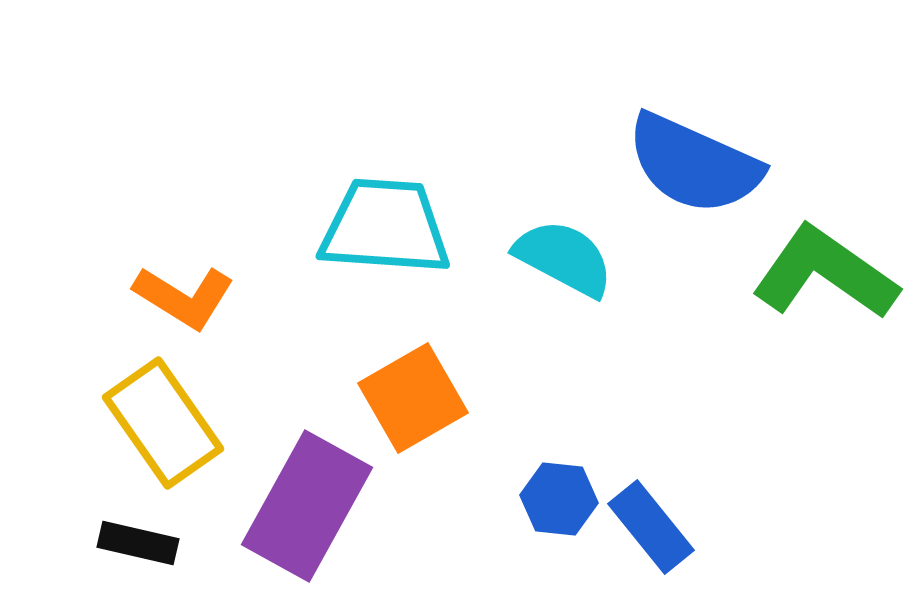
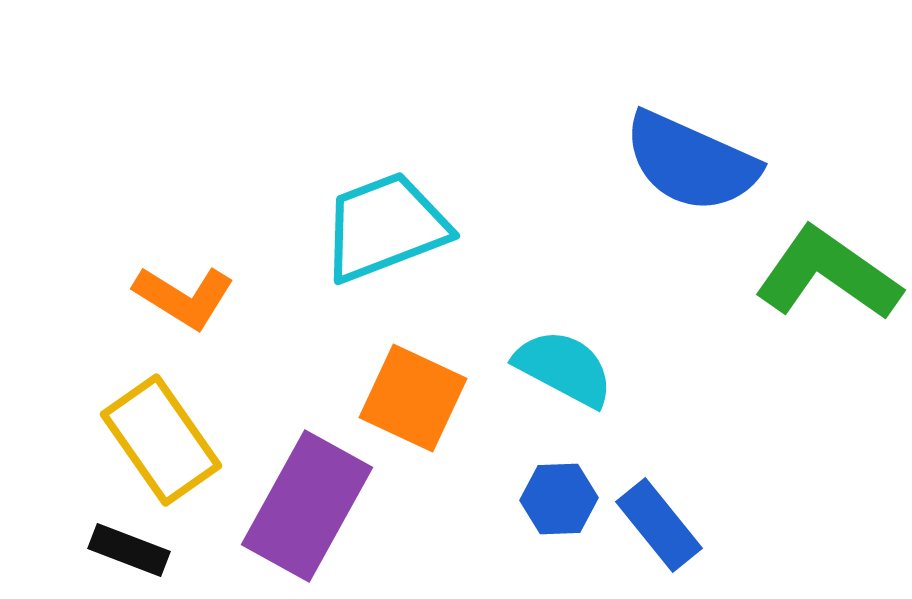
blue semicircle: moved 3 px left, 2 px up
cyan trapezoid: rotated 25 degrees counterclockwise
cyan semicircle: moved 110 px down
green L-shape: moved 3 px right, 1 px down
orange square: rotated 35 degrees counterclockwise
yellow rectangle: moved 2 px left, 17 px down
blue hexagon: rotated 8 degrees counterclockwise
blue rectangle: moved 8 px right, 2 px up
black rectangle: moved 9 px left, 7 px down; rotated 8 degrees clockwise
